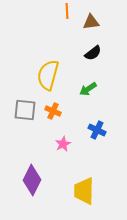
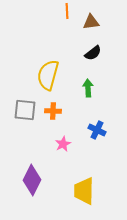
green arrow: moved 1 px up; rotated 120 degrees clockwise
orange cross: rotated 21 degrees counterclockwise
